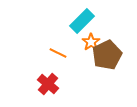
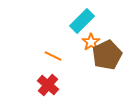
orange line: moved 5 px left, 3 px down
red cross: moved 1 px down
